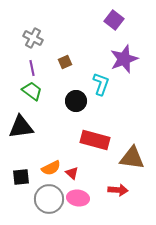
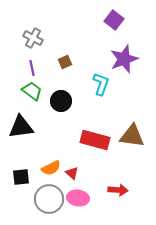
black circle: moved 15 px left
brown triangle: moved 22 px up
